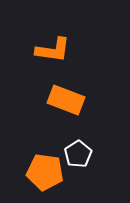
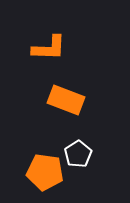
orange L-shape: moved 4 px left, 2 px up; rotated 6 degrees counterclockwise
